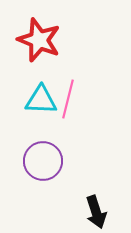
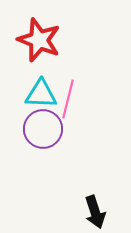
cyan triangle: moved 6 px up
purple circle: moved 32 px up
black arrow: moved 1 px left
